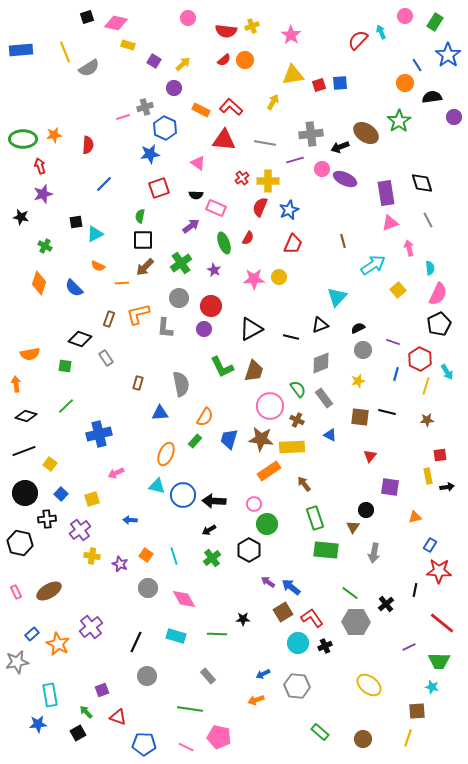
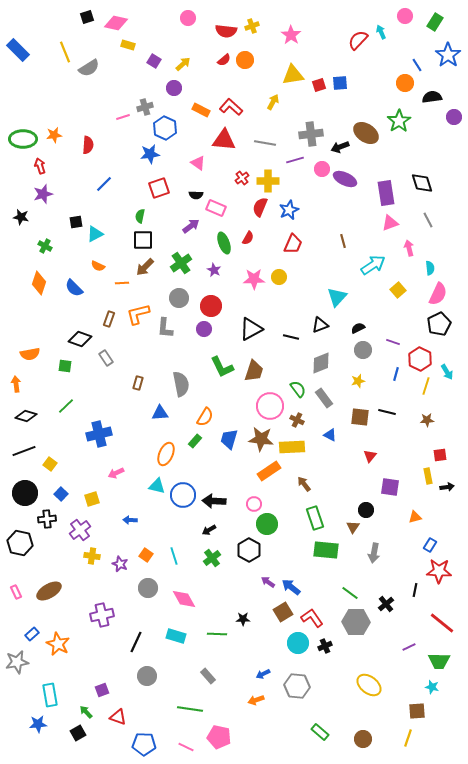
blue rectangle at (21, 50): moved 3 px left; rotated 50 degrees clockwise
purple cross at (91, 627): moved 11 px right, 12 px up; rotated 25 degrees clockwise
